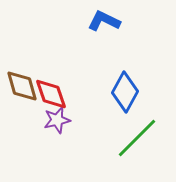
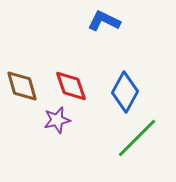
red diamond: moved 20 px right, 8 px up
